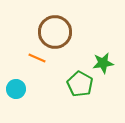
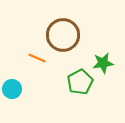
brown circle: moved 8 px right, 3 px down
green pentagon: moved 2 px up; rotated 15 degrees clockwise
cyan circle: moved 4 px left
